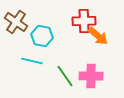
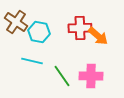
red cross: moved 4 px left, 7 px down
cyan hexagon: moved 3 px left, 4 px up
green line: moved 3 px left
